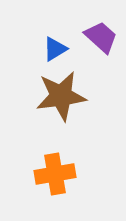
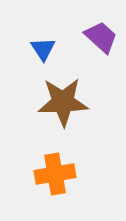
blue triangle: moved 12 px left; rotated 32 degrees counterclockwise
brown star: moved 2 px right, 6 px down; rotated 6 degrees clockwise
